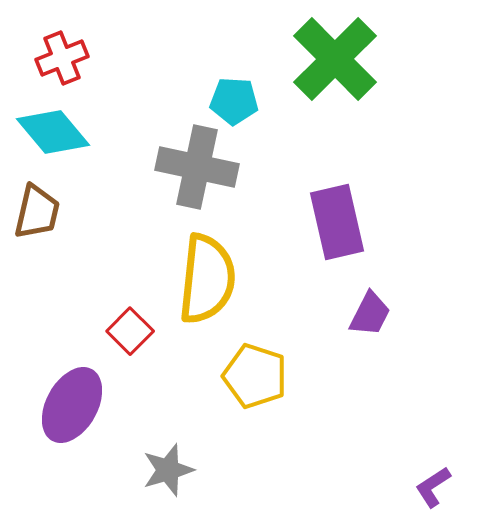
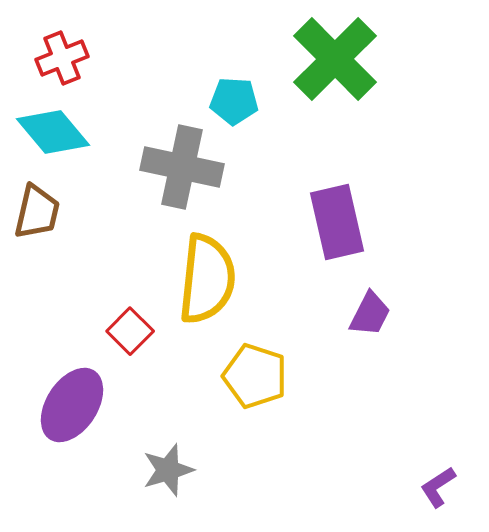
gray cross: moved 15 px left
purple ellipse: rotated 4 degrees clockwise
purple L-shape: moved 5 px right
